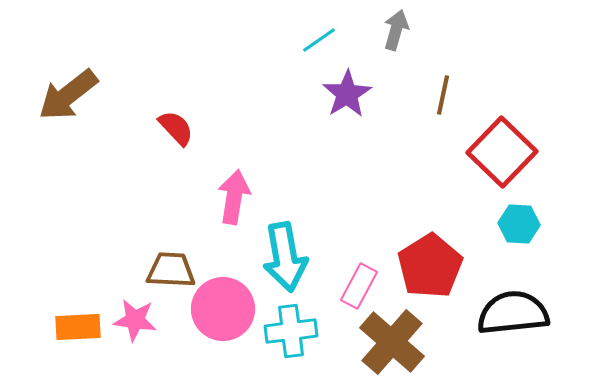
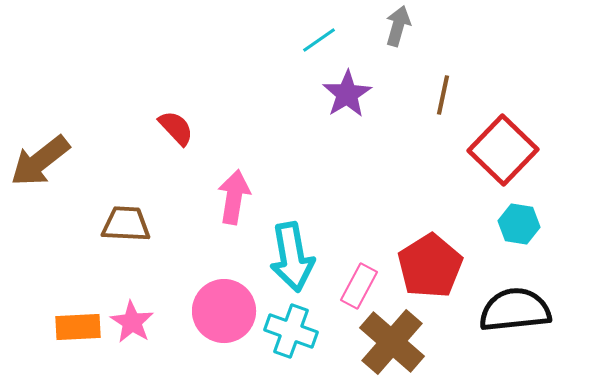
gray arrow: moved 2 px right, 4 px up
brown arrow: moved 28 px left, 66 px down
red square: moved 1 px right, 2 px up
cyan hexagon: rotated 6 degrees clockwise
cyan arrow: moved 7 px right
brown trapezoid: moved 45 px left, 46 px up
pink circle: moved 1 px right, 2 px down
black semicircle: moved 2 px right, 3 px up
pink star: moved 3 px left, 2 px down; rotated 24 degrees clockwise
cyan cross: rotated 27 degrees clockwise
